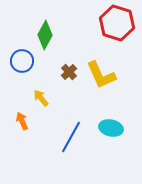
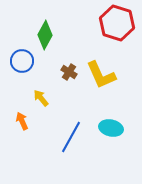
brown cross: rotated 14 degrees counterclockwise
